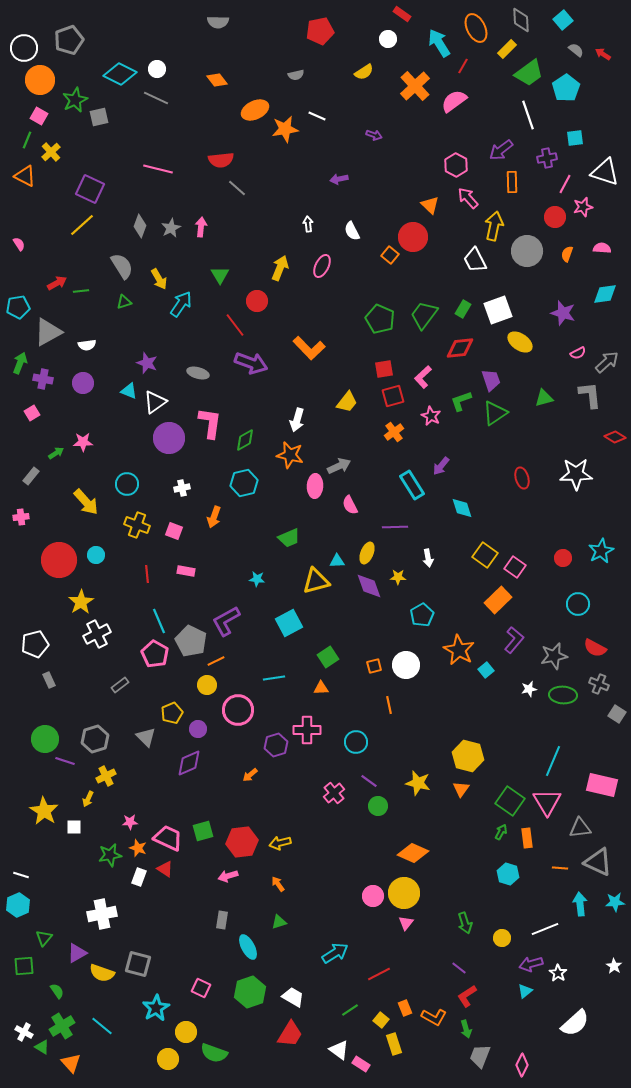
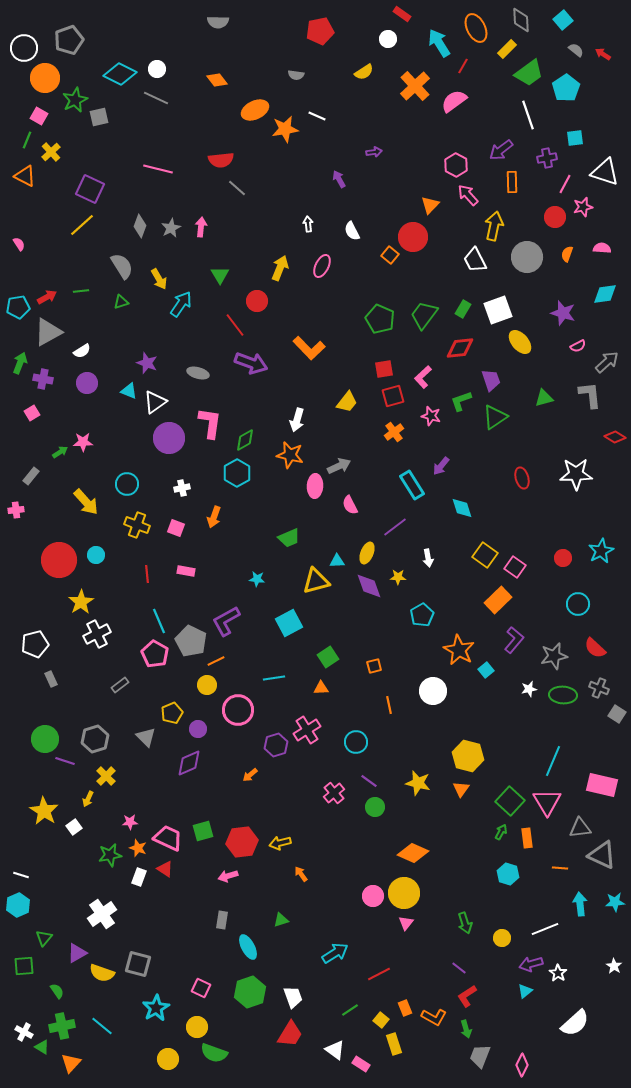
gray semicircle at (296, 75): rotated 21 degrees clockwise
orange circle at (40, 80): moved 5 px right, 2 px up
purple arrow at (374, 135): moved 17 px down; rotated 28 degrees counterclockwise
purple arrow at (339, 179): rotated 72 degrees clockwise
pink arrow at (468, 198): moved 3 px up
orange triangle at (430, 205): rotated 30 degrees clockwise
gray circle at (527, 251): moved 6 px down
red arrow at (57, 283): moved 10 px left, 14 px down
green triangle at (124, 302): moved 3 px left
yellow ellipse at (520, 342): rotated 15 degrees clockwise
white semicircle at (87, 345): moved 5 px left, 6 px down; rotated 24 degrees counterclockwise
pink semicircle at (578, 353): moved 7 px up
purple circle at (83, 383): moved 4 px right
green triangle at (495, 413): moved 4 px down
pink star at (431, 416): rotated 12 degrees counterclockwise
green arrow at (56, 453): moved 4 px right, 1 px up
cyan hexagon at (244, 483): moved 7 px left, 10 px up; rotated 16 degrees counterclockwise
pink cross at (21, 517): moved 5 px left, 7 px up
purple line at (395, 527): rotated 35 degrees counterclockwise
pink square at (174, 531): moved 2 px right, 3 px up
red semicircle at (595, 648): rotated 15 degrees clockwise
white circle at (406, 665): moved 27 px right, 26 px down
gray rectangle at (49, 680): moved 2 px right, 1 px up
gray cross at (599, 684): moved 4 px down
pink cross at (307, 730): rotated 32 degrees counterclockwise
yellow cross at (106, 776): rotated 18 degrees counterclockwise
green square at (510, 801): rotated 8 degrees clockwise
green circle at (378, 806): moved 3 px left, 1 px down
white square at (74, 827): rotated 35 degrees counterclockwise
gray triangle at (598, 862): moved 4 px right, 7 px up
orange arrow at (278, 884): moved 23 px right, 10 px up
white cross at (102, 914): rotated 24 degrees counterclockwise
green triangle at (279, 922): moved 2 px right, 2 px up
white trapezoid at (293, 997): rotated 40 degrees clockwise
green cross at (62, 1026): rotated 20 degrees clockwise
yellow circle at (186, 1032): moved 11 px right, 5 px up
white triangle at (339, 1050): moved 4 px left
orange triangle at (71, 1063): rotated 25 degrees clockwise
